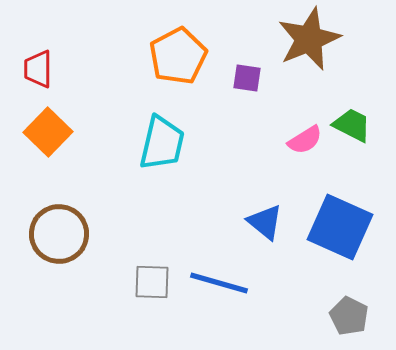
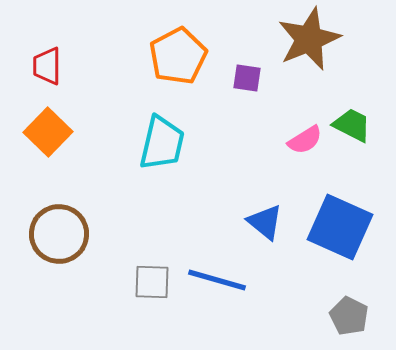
red trapezoid: moved 9 px right, 3 px up
blue line: moved 2 px left, 3 px up
